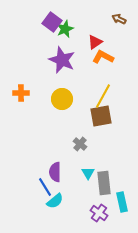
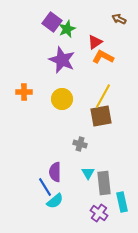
green star: moved 2 px right
orange cross: moved 3 px right, 1 px up
gray cross: rotated 24 degrees counterclockwise
